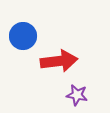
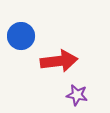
blue circle: moved 2 px left
